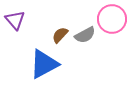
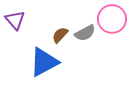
gray semicircle: moved 2 px up
blue triangle: moved 2 px up
